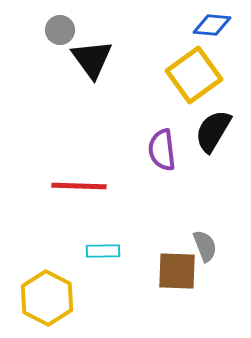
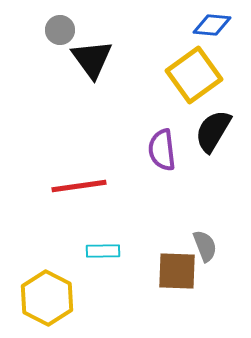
red line: rotated 10 degrees counterclockwise
